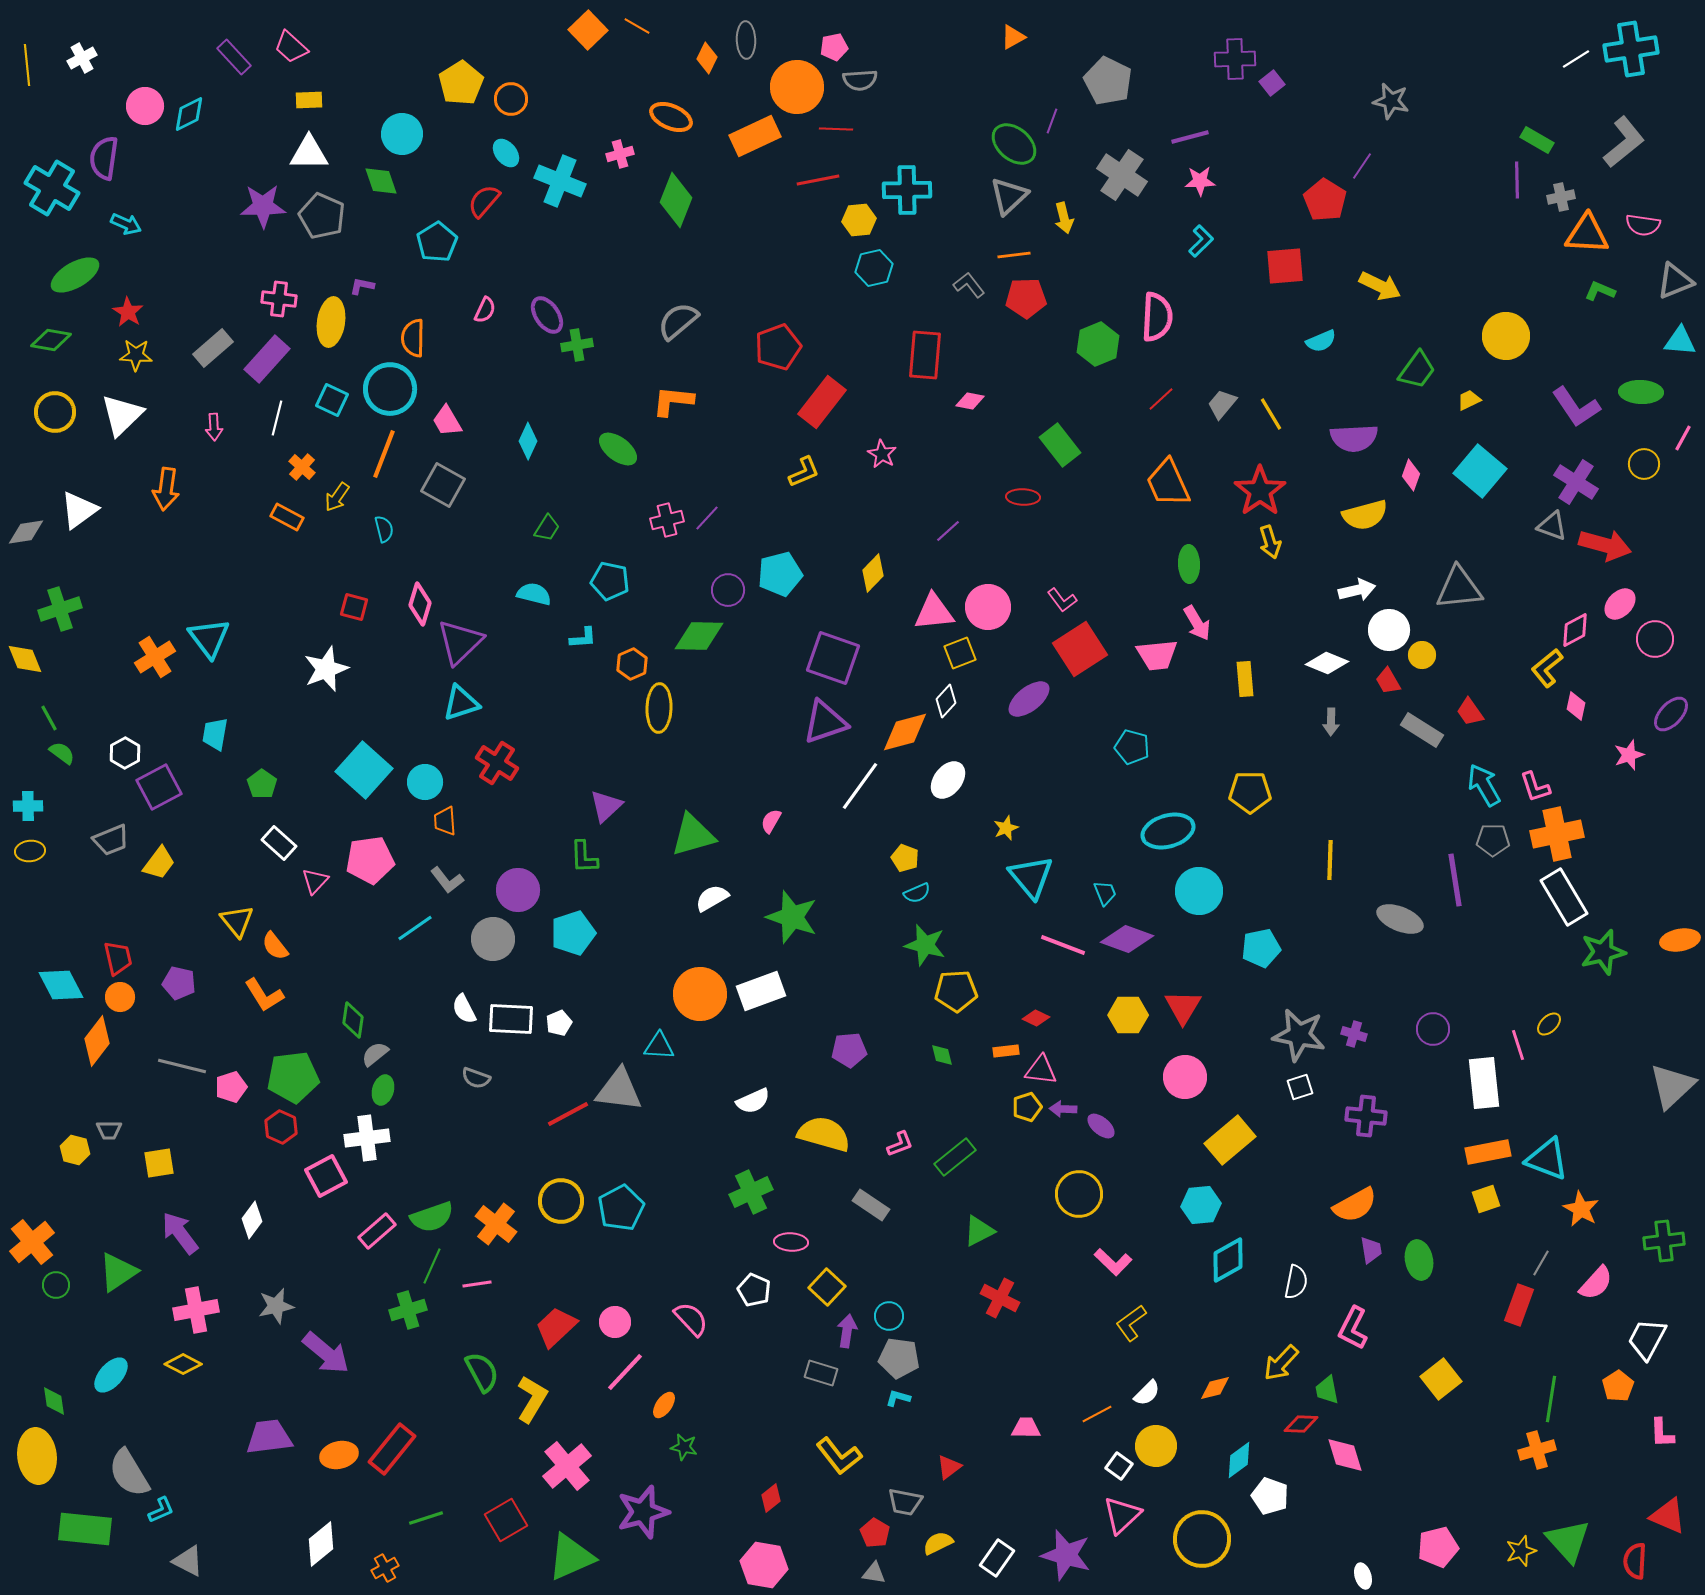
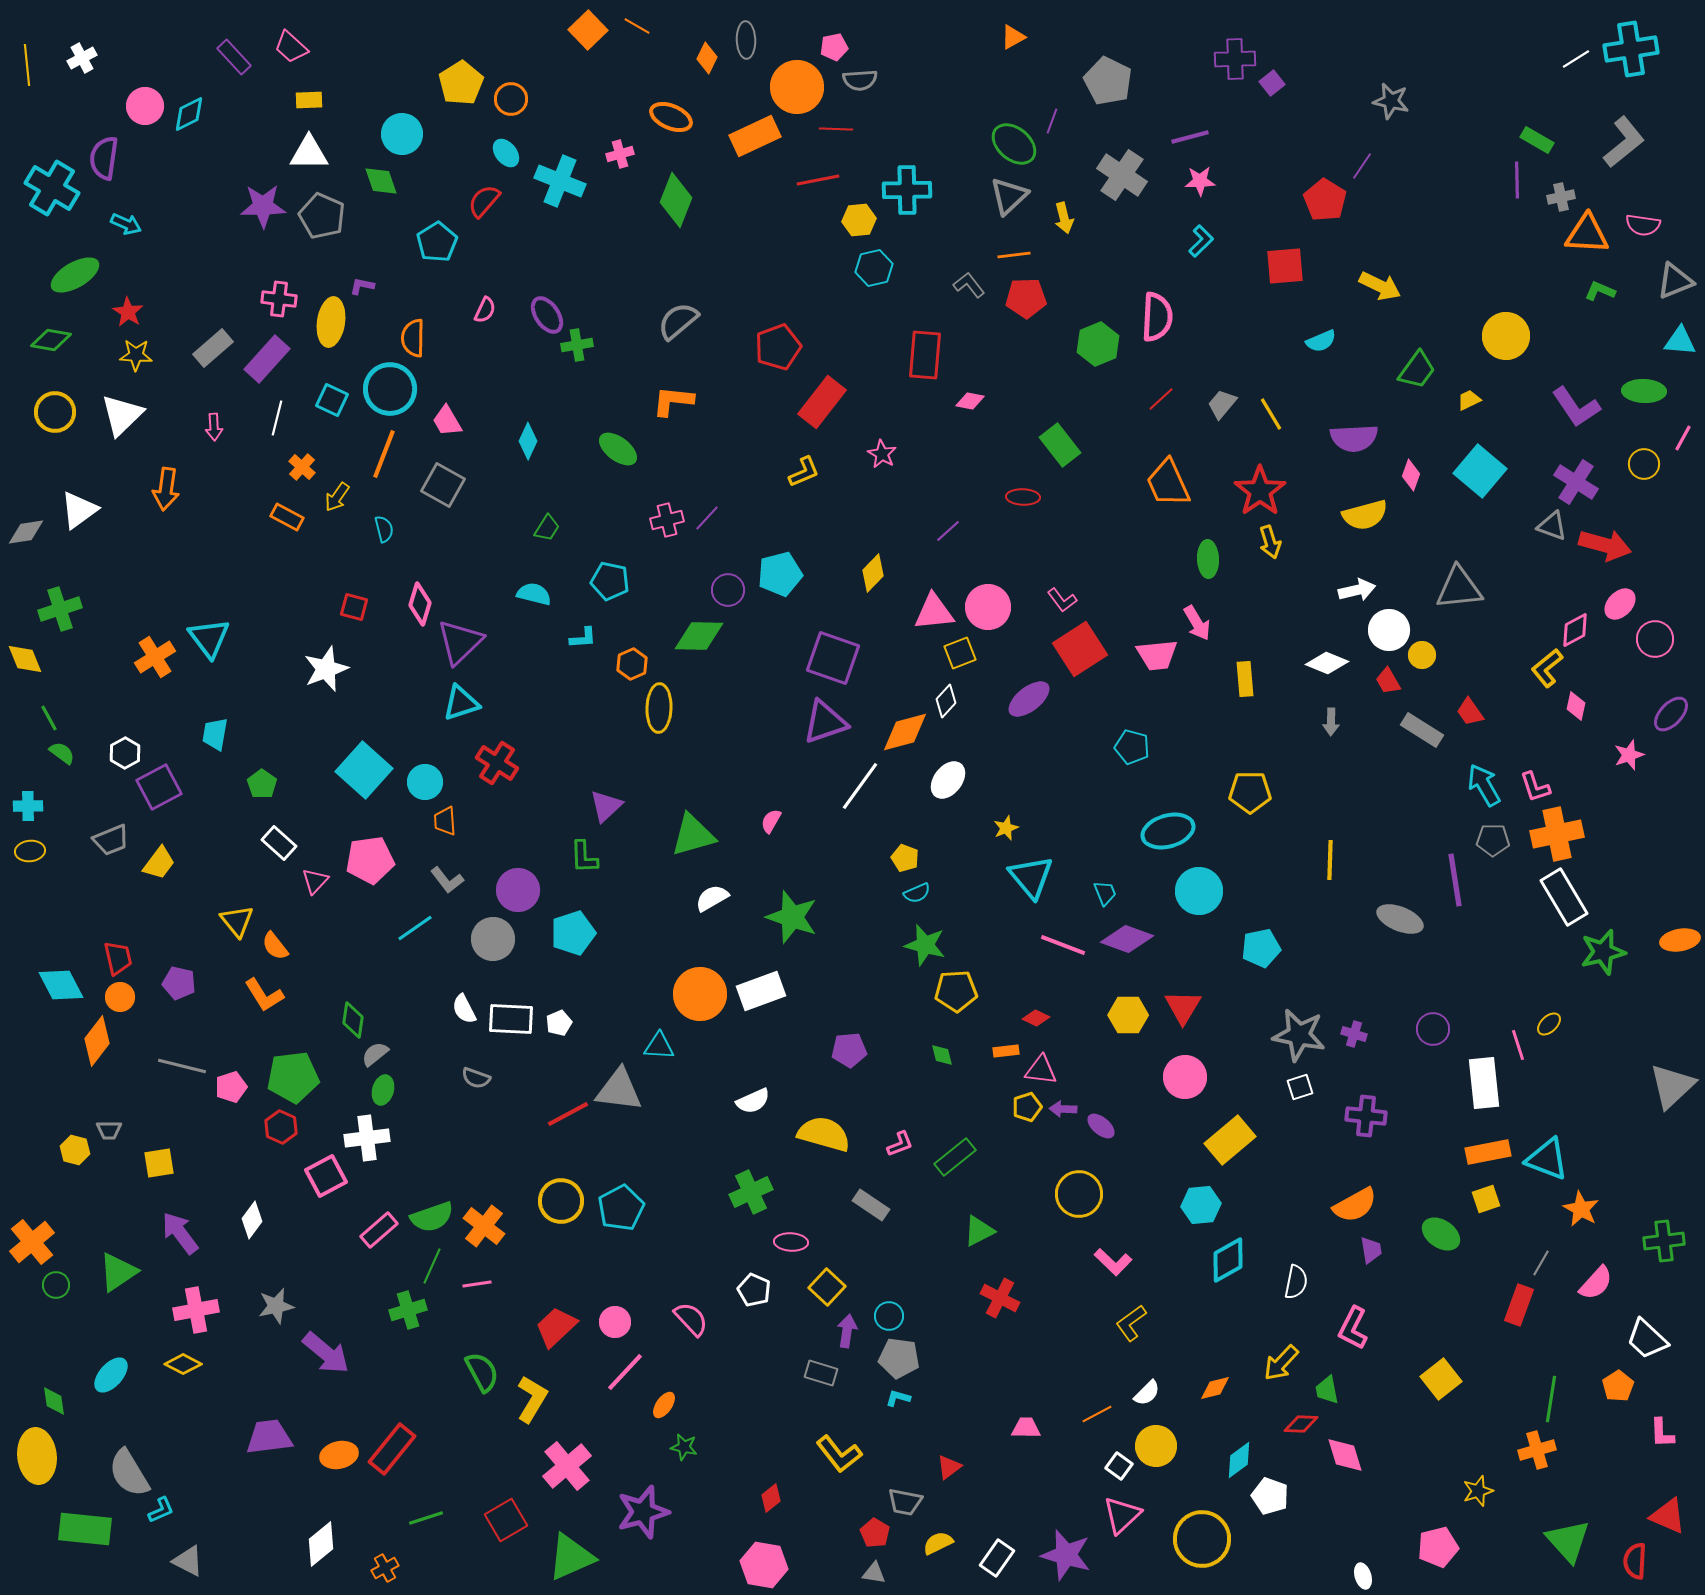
green ellipse at (1641, 392): moved 3 px right, 1 px up
green ellipse at (1189, 564): moved 19 px right, 5 px up
orange cross at (496, 1224): moved 12 px left, 2 px down
pink rectangle at (377, 1231): moved 2 px right, 1 px up
green ellipse at (1419, 1260): moved 22 px right, 26 px up; rotated 45 degrees counterclockwise
white trapezoid at (1647, 1339): rotated 75 degrees counterclockwise
yellow L-shape at (839, 1456): moved 2 px up
yellow star at (1521, 1551): moved 43 px left, 60 px up
